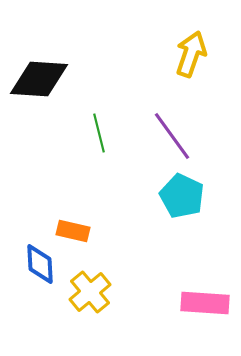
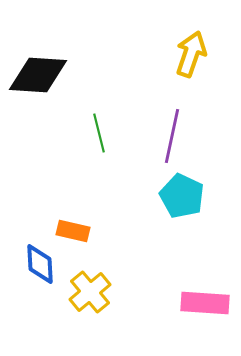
black diamond: moved 1 px left, 4 px up
purple line: rotated 48 degrees clockwise
